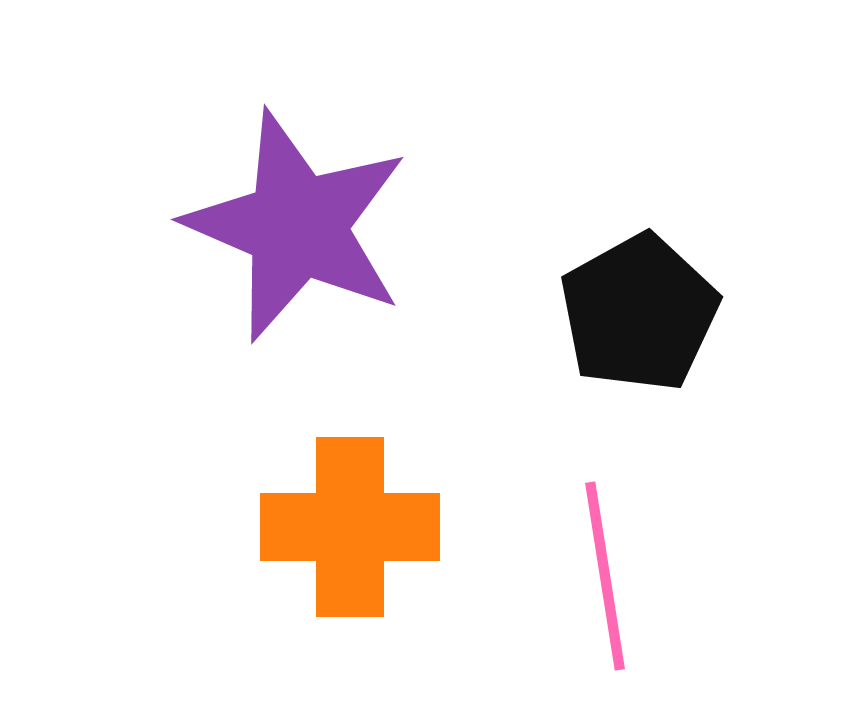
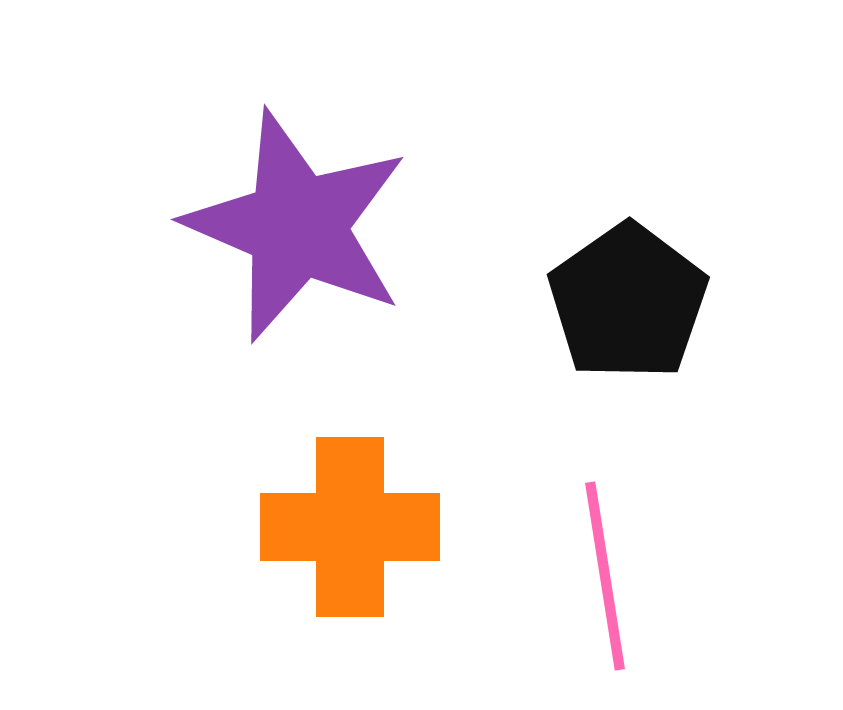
black pentagon: moved 11 px left, 11 px up; rotated 6 degrees counterclockwise
